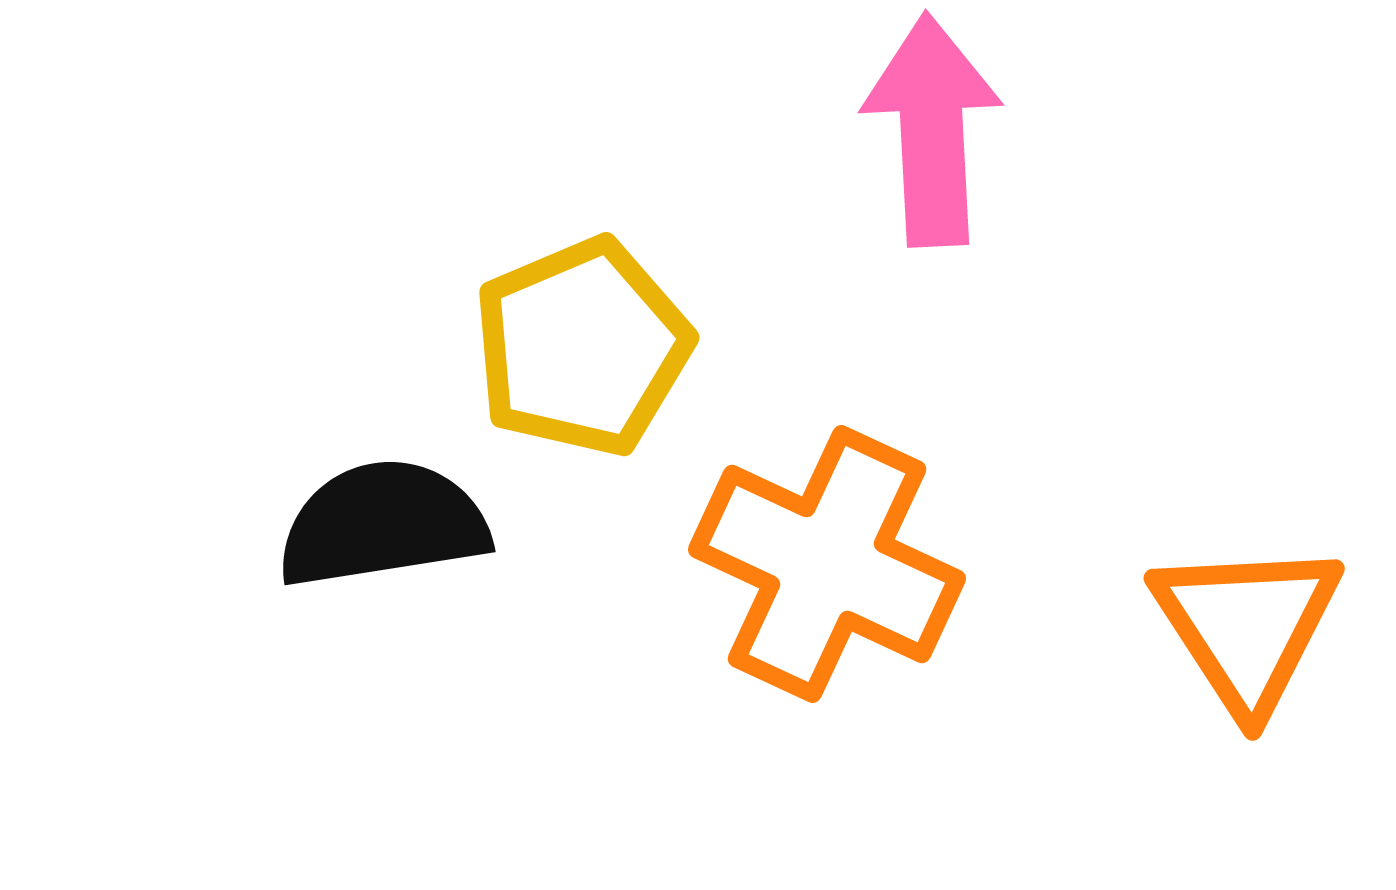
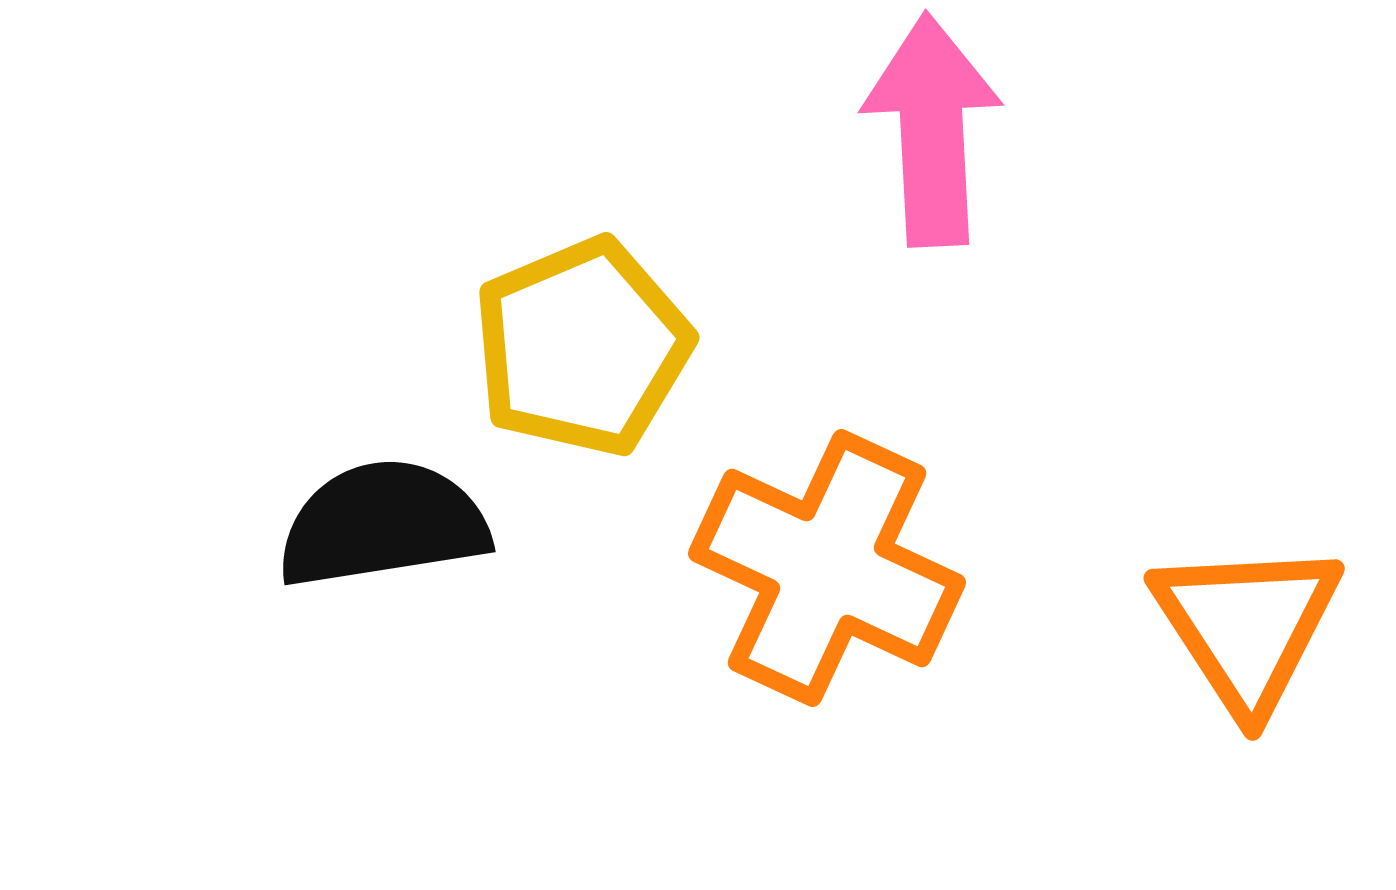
orange cross: moved 4 px down
